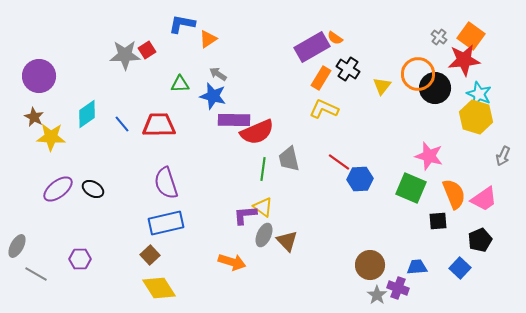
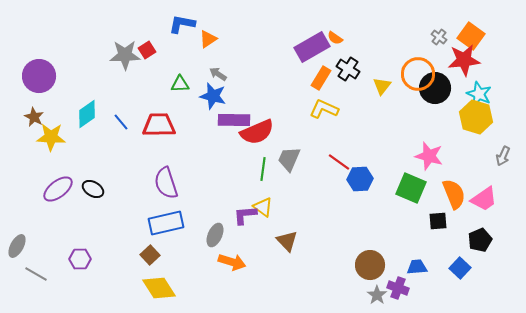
blue line at (122, 124): moved 1 px left, 2 px up
gray trapezoid at (289, 159): rotated 36 degrees clockwise
gray ellipse at (264, 235): moved 49 px left
